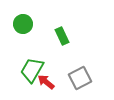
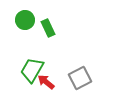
green circle: moved 2 px right, 4 px up
green rectangle: moved 14 px left, 8 px up
